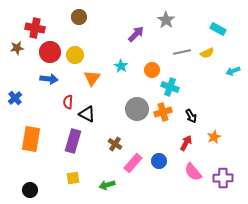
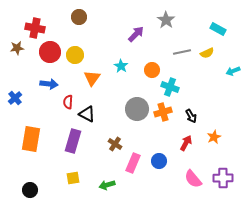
blue arrow: moved 5 px down
pink rectangle: rotated 18 degrees counterclockwise
pink semicircle: moved 7 px down
